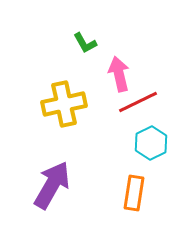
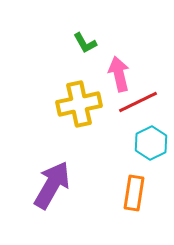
yellow cross: moved 15 px right
